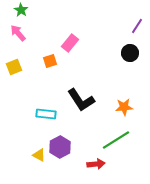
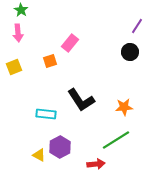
pink arrow: rotated 144 degrees counterclockwise
black circle: moved 1 px up
